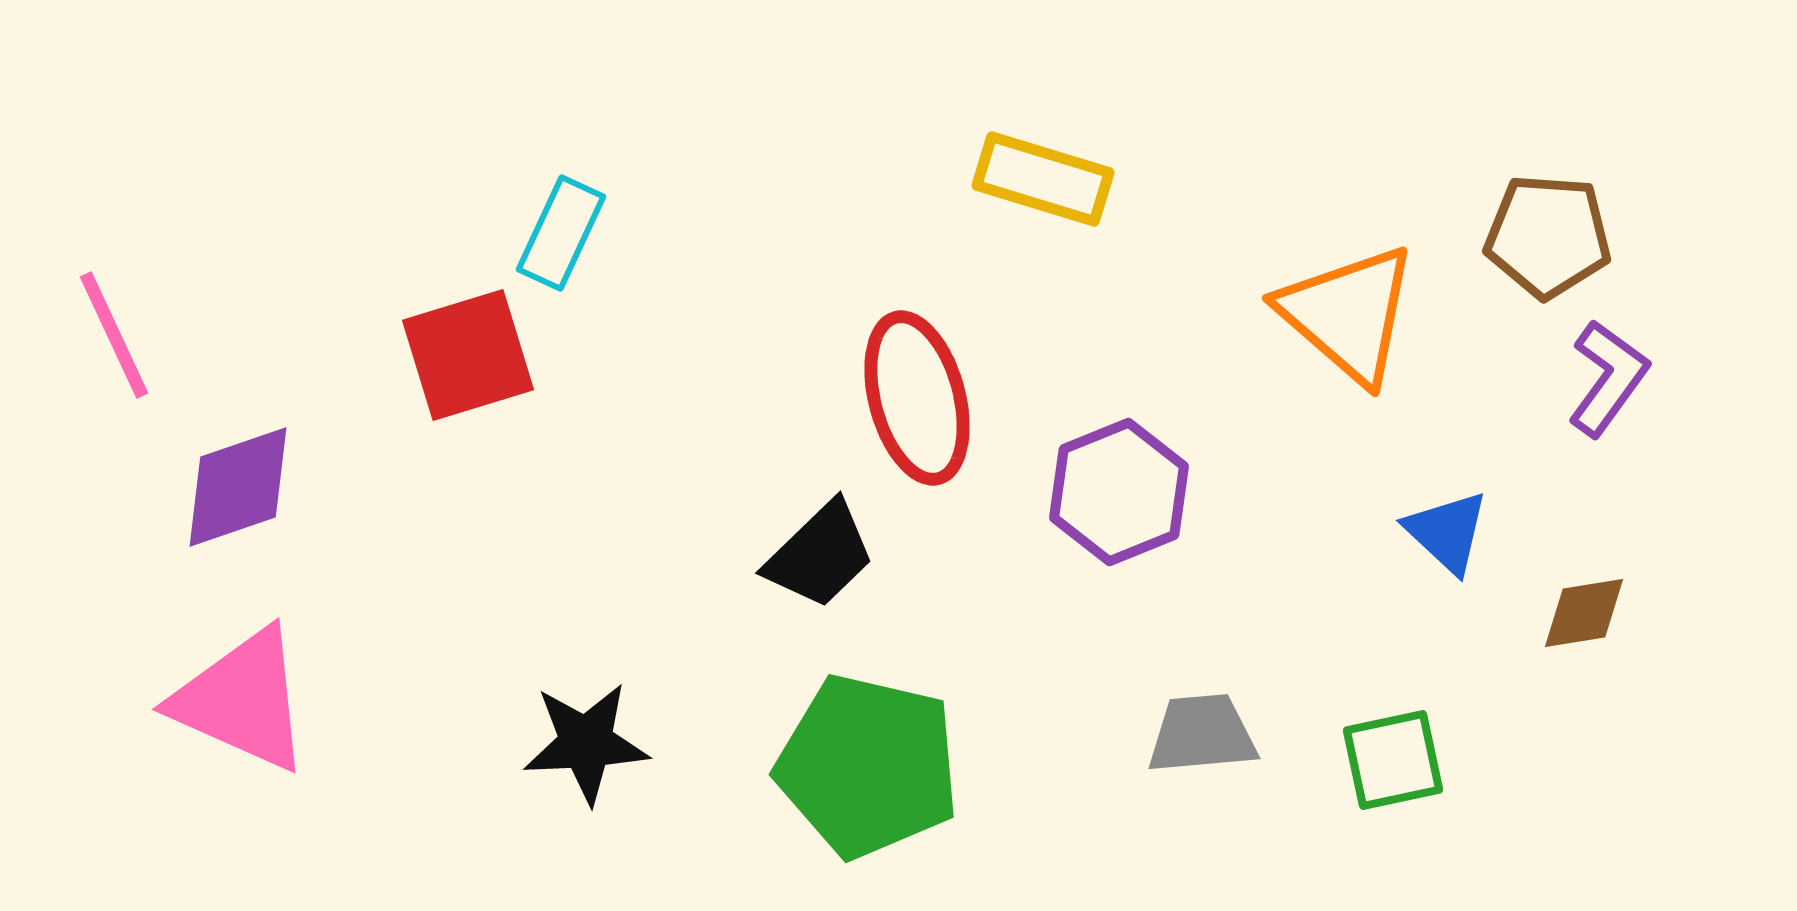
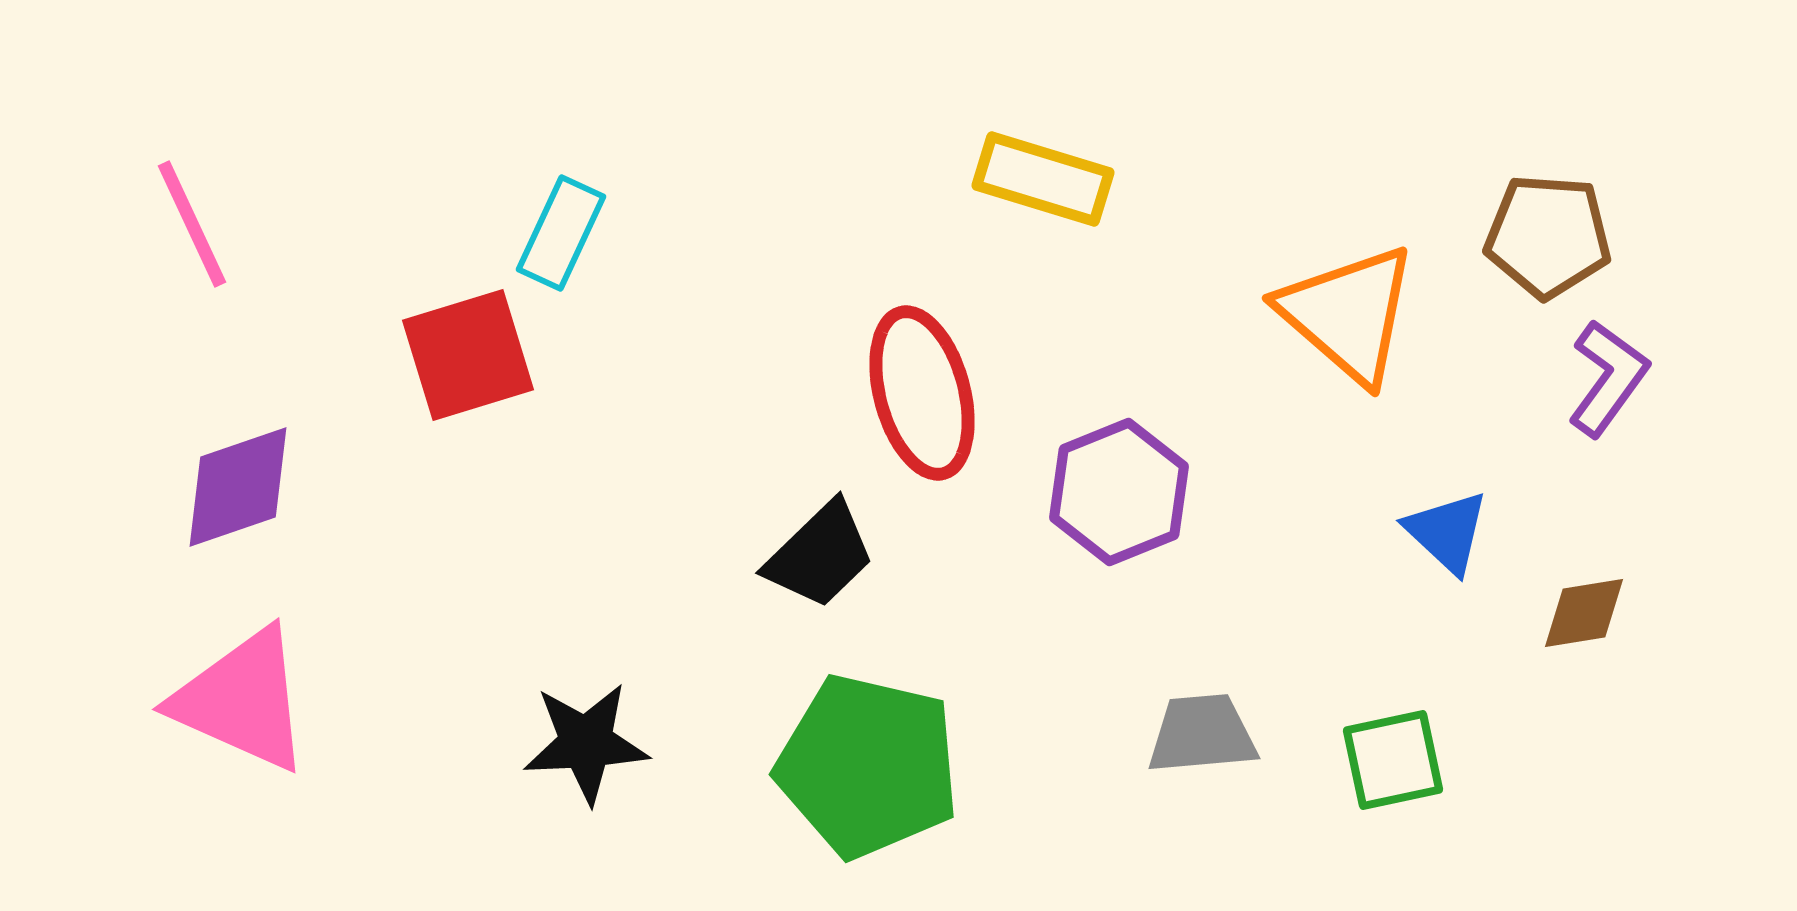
pink line: moved 78 px right, 111 px up
red ellipse: moved 5 px right, 5 px up
